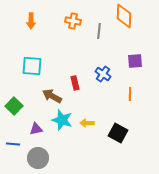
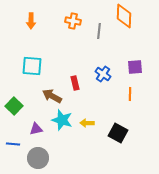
purple square: moved 6 px down
